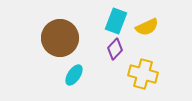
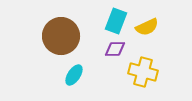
brown circle: moved 1 px right, 2 px up
purple diamond: rotated 45 degrees clockwise
yellow cross: moved 2 px up
